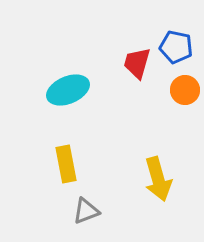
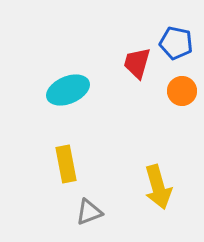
blue pentagon: moved 4 px up
orange circle: moved 3 px left, 1 px down
yellow arrow: moved 8 px down
gray triangle: moved 3 px right, 1 px down
